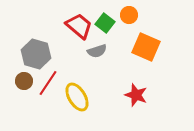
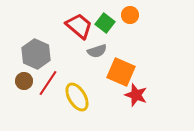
orange circle: moved 1 px right
orange square: moved 25 px left, 25 px down
gray hexagon: rotated 8 degrees clockwise
